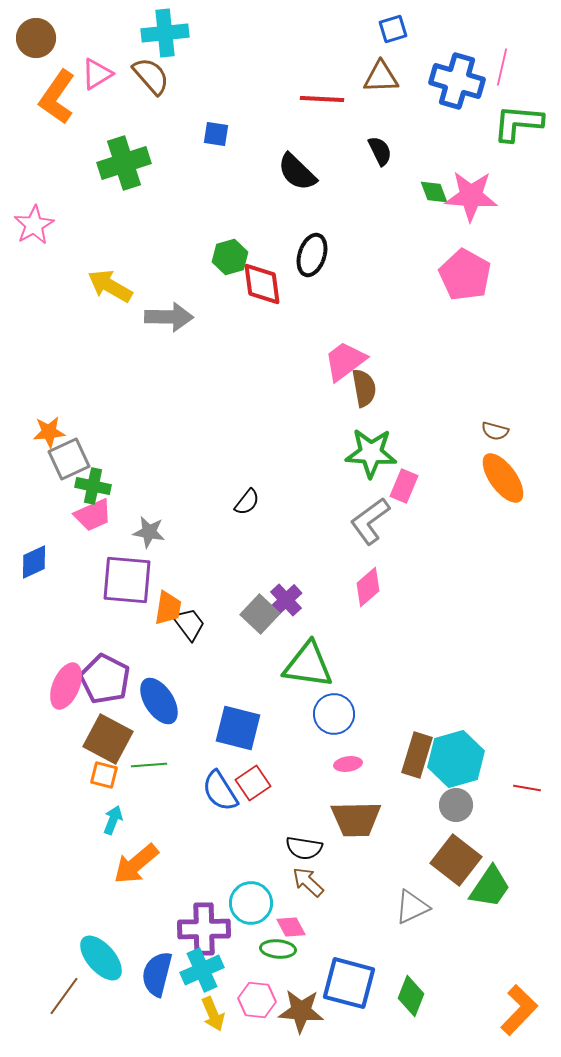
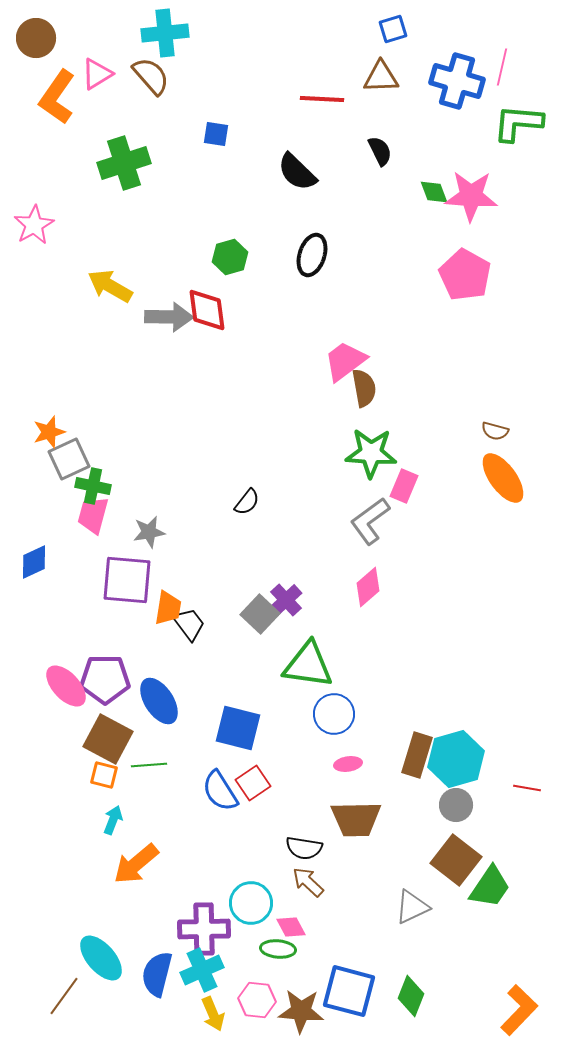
red diamond at (262, 284): moved 55 px left, 26 px down
orange star at (49, 432): rotated 12 degrees counterclockwise
pink trapezoid at (93, 515): rotated 129 degrees clockwise
gray star at (149, 532): rotated 20 degrees counterclockwise
purple pentagon at (105, 679): rotated 27 degrees counterclockwise
pink ellipse at (66, 686): rotated 66 degrees counterclockwise
blue square at (349, 983): moved 8 px down
